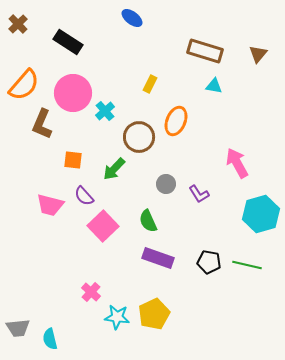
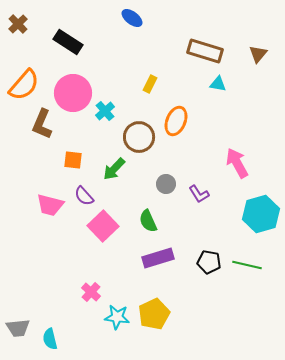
cyan triangle: moved 4 px right, 2 px up
purple rectangle: rotated 36 degrees counterclockwise
